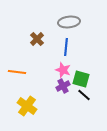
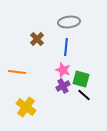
yellow cross: moved 1 px left, 1 px down
